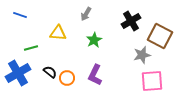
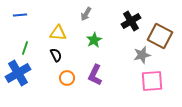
blue line: rotated 24 degrees counterclockwise
green line: moved 6 px left; rotated 56 degrees counterclockwise
black semicircle: moved 6 px right, 17 px up; rotated 24 degrees clockwise
